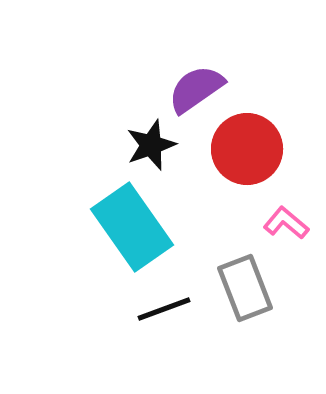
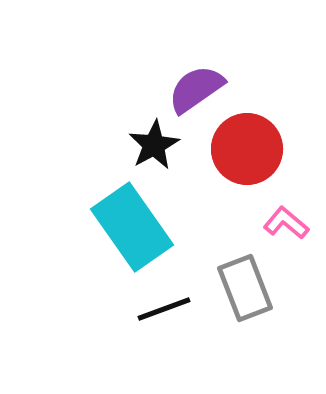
black star: moved 3 px right; rotated 9 degrees counterclockwise
